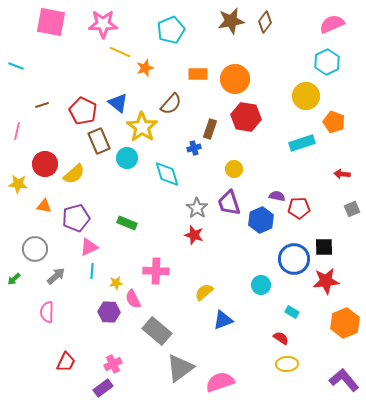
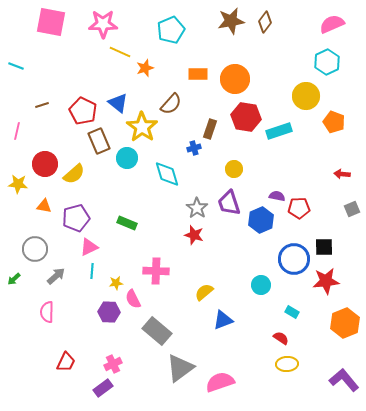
cyan rectangle at (302, 143): moved 23 px left, 12 px up
